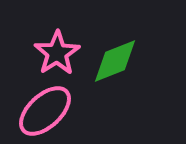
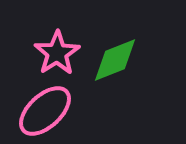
green diamond: moved 1 px up
